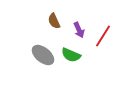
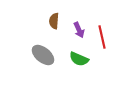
brown semicircle: rotated 28 degrees clockwise
red line: moved 1 px left, 1 px down; rotated 45 degrees counterclockwise
green semicircle: moved 8 px right, 4 px down
